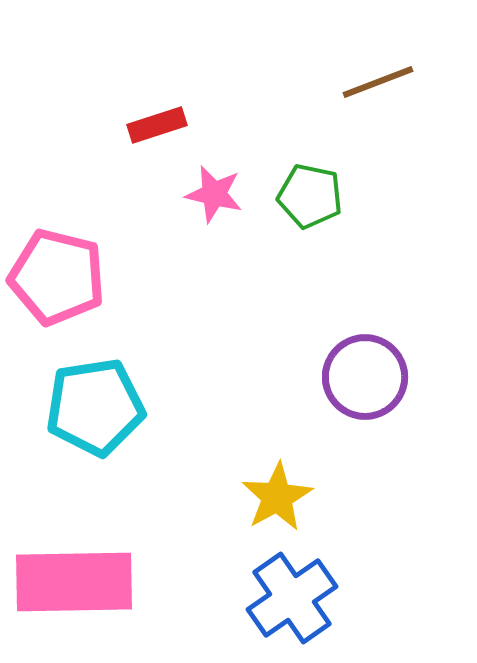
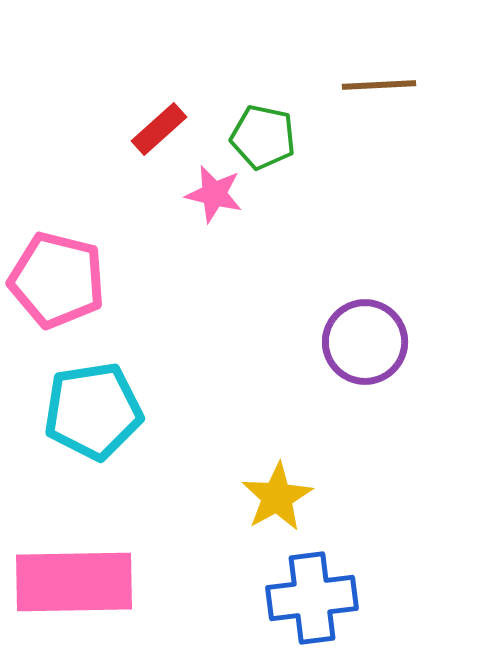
brown line: moved 1 px right, 3 px down; rotated 18 degrees clockwise
red rectangle: moved 2 px right, 4 px down; rotated 24 degrees counterclockwise
green pentagon: moved 47 px left, 59 px up
pink pentagon: moved 3 px down
purple circle: moved 35 px up
cyan pentagon: moved 2 px left, 4 px down
blue cross: moved 20 px right; rotated 28 degrees clockwise
